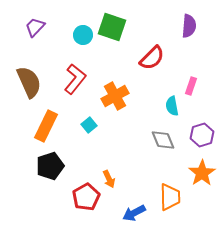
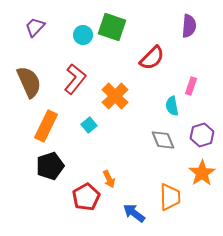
orange cross: rotated 16 degrees counterclockwise
blue arrow: rotated 65 degrees clockwise
